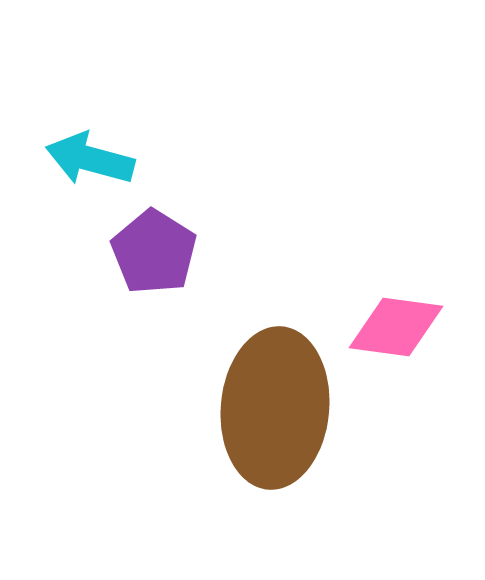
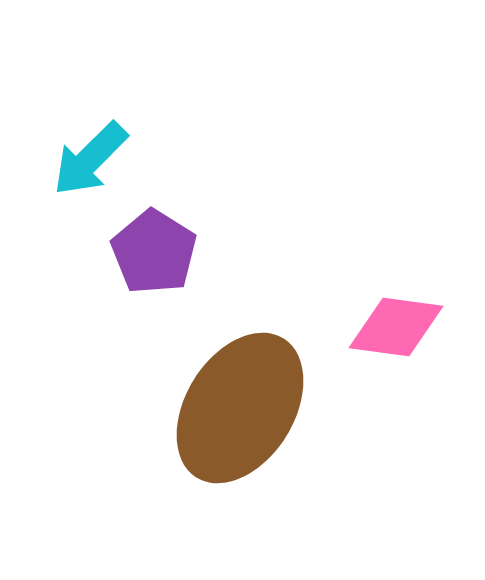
cyan arrow: rotated 60 degrees counterclockwise
brown ellipse: moved 35 px left; rotated 27 degrees clockwise
